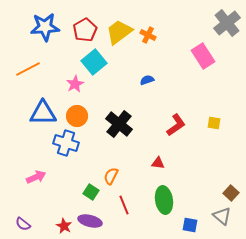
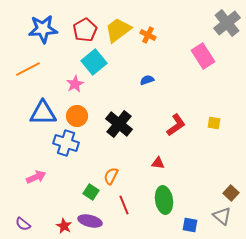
blue star: moved 2 px left, 2 px down
yellow trapezoid: moved 1 px left, 2 px up
